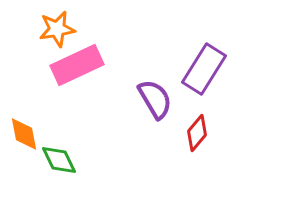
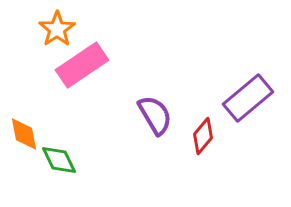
orange star: rotated 24 degrees counterclockwise
pink rectangle: moved 5 px right; rotated 9 degrees counterclockwise
purple rectangle: moved 44 px right, 29 px down; rotated 18 degrees clockwise
purple semicircle: moved 16 px down
red diamond: moved 6 px right, 3 px down
